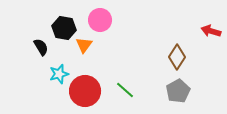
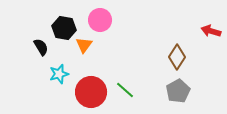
red circle: moved 6 px right, 1 px down
